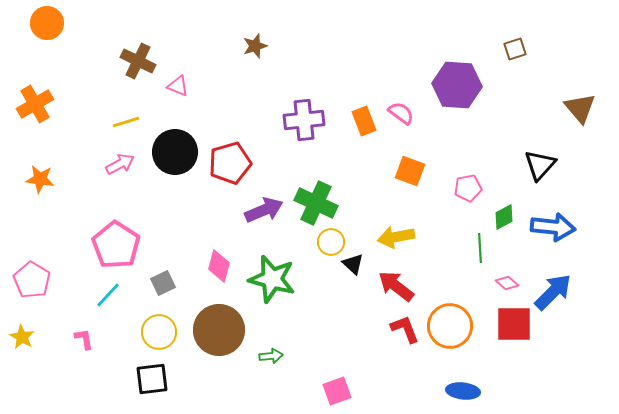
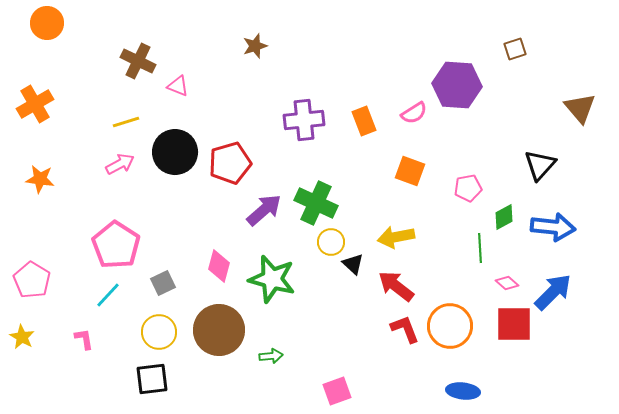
pink semicircle at (401, 113): moved 13 px right; rotated 112 degrees clockwise
purple arrow at (264, 210): rotated 18 degrees counterclockwise
